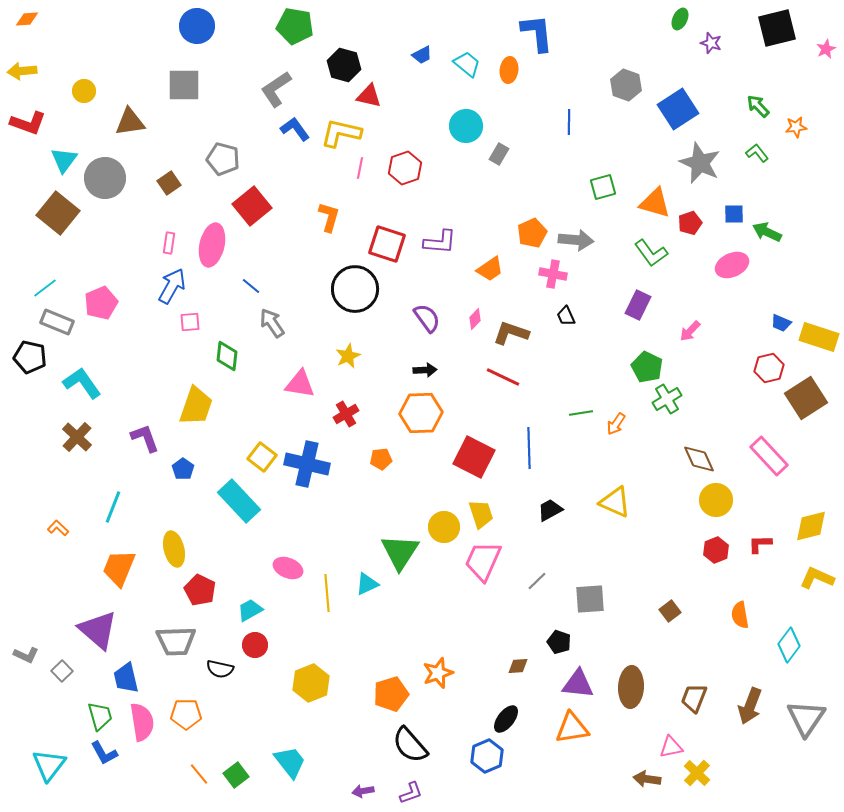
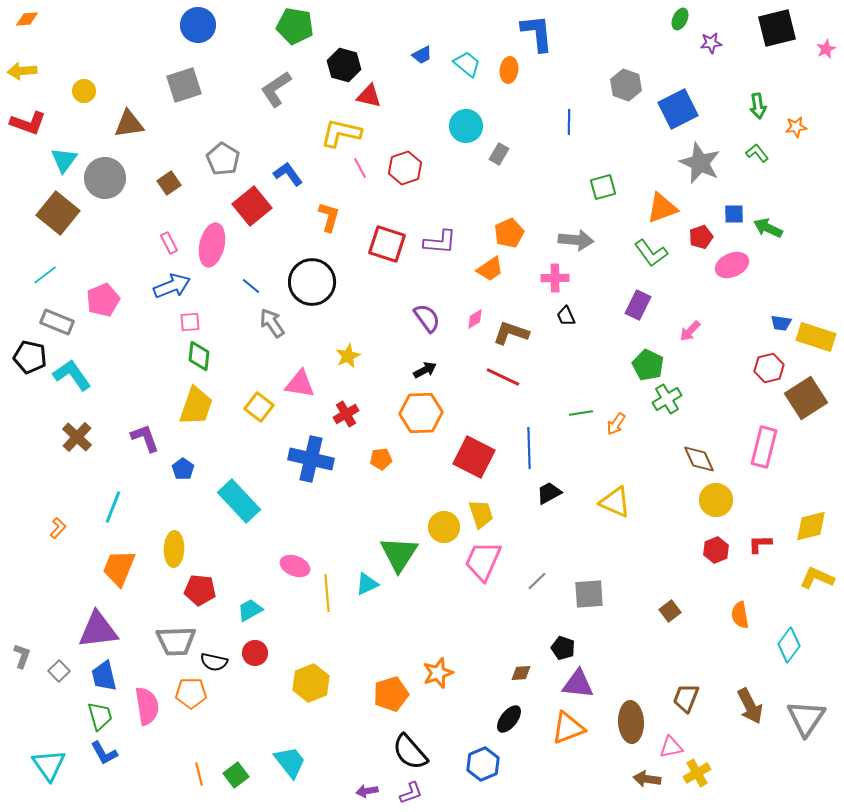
blue circle at (197, 26): moved 1 px right, 1 px up
purple star at (711, 43): rotated 25 degrees counterclockwise
gray square at (184, 85): rotated 18 degrees counterclockwise
green arrow at (758, 106): rotated 145 degrees counterclockwise
blue square at (678, 109): rotated 6 degrees clockwise
brown triangle at (130, 122): moved 1 px left, 2 px down
blue L-shape at (295, 129): moved 7 px left, 45 px down
gray pentagon at (223, 159): rotated 16 degrees clockwise
pink line at (360, 168): rotated 40 degrees counterclockwise
orange triangle at (655, 203): moved 7 px right, 5 px down; rotated 36 degrees counterclockwise
red pentagon at (690, 223): moved 11 px right, 14 px down
green arrow at (767, 232): moved 1 px right, 4 px up
orange pentagon at (532, 233): moved 23 px left
pink rectangle at (169, 243): rotated 35 degrees counterclockwise
pink cross at (553, 274): moved 2 px right, 4 px down; rotated 12 degrees counterclockwise
blue arrow at (172, 286): rotated 39 degrees clockwise
cyan line at (45, 288): moved 13 px up
black circle at (355, 289): moved 43 px left, 7 px up
pink pentagon at (101, 303): moved 2 px right, 3 px up
pink diamond at (475, 319): rotated 15 degrees clockwise
blue trapezoid at (781, 323): rotated 15 degrees counterclockwise
yellow rectangle at (819, 337): moved 3 px left
green diamond at (227, 356): moved 28 px left
green pentagon at (647, 367): moved 1 px right, 2 px up
black arrow at (425, 370): rotated 25 degrees counterclockwise
cyan L-shape at (82, 383): moved 10 px left, 8 px up
pink rectangle at (769, 456): moved 5 px left, 9 px up; rotated 57 degrees clockwise
yellow square at (262, 457): moved 3 px left, 50 px up
blue cross at (307, 464): moved 4 px right, 5 px up
black trapezoid at (550, 510): moved 1 px left, 17 px up
orange L-shape at (58, 528): rotated 90 degrees clockwise
yellow ellipse at (174, 549): rotated 16 degrees clockwise
green triangle at (400, 552): moved 1 px left, 2 px down
pink ellipse at (288, 568): moved 7 px right, 2 px up
red pentagon at (200, 590): rotated 20 degrees counterclockwise
gray square at (590, 599): moved 1 px left, 5 px up
purple triangle at (98, 630): rotated 48 degrees counterclockwise
black pentagon at (559, 642): moved 4 px right, 6 px down
red circle at (255, 645): moved 8 px down
gray L-shape at (26, 655): moved 4 px left, 1 px down; rotated 95 degrees counterclockwise
brown diamond at (518, 666): moved 3 px right, 7 px down
black semicircle at (220, 669): moved 6 px left, 7 px up
gray square at (62, 671): moved 3 px left
blue trapezoid at (126, 678): moved 22 px left, 2 px up
brown ellipse at (631, 687): moved 35 px down; rotated 6 degrees counterclockwise
brown trapezoid at (694, 698): moved 8 px left
brown arrow at (750, 706): rotated 48 degrees counterclockwise
orange pentagon at (186, 714): moved 5 px right, 21 px up
black ellipse at (506, 719): moved 3 px right
pink semicircle at (142, 722): moved 5 px right, 16 px up
orange triangle at (572, 728): moved 4 px left; rotated 12 degrees counterclockwise
black semicircle at (410, 745): moved 7 px down
blue hexagon at (487, 756): moved 4 px left, 8 px down
cyan triangle at (49, 765): rotated 12 degrees counterclockwise
yellow cross at (697, 773): rotated 16 degrees clockwise
orange line at (199, 774): rotated 25 degrees clockwise
purple arrow at (363, 791): moved 4 px right
